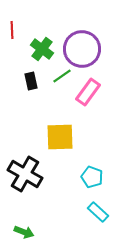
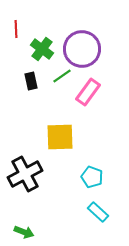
red line: moved 4 px right, 1 px up
black cross: rotated 32 degrees clockwise
